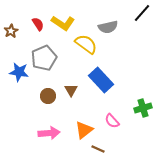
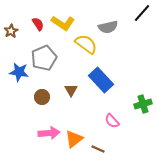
brown circle: moved 6 px left, 1 px down
green cross: moved 4 px up
orange triangle: moved 10 px left, 9 px down
